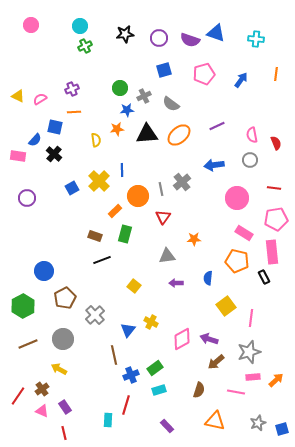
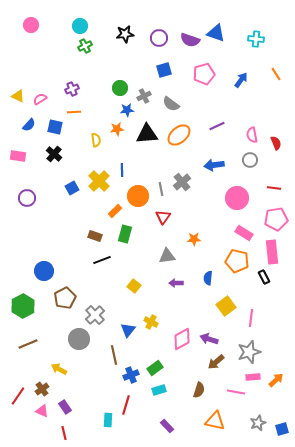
orange line at (276, 74): rotated 40 degrees counterclockwise
blue semicircle at (35, 140): moved 6 px left, 15 px up
gray circle at (63, 339): moved 16 px right
